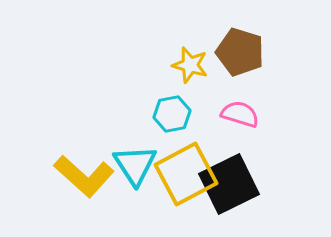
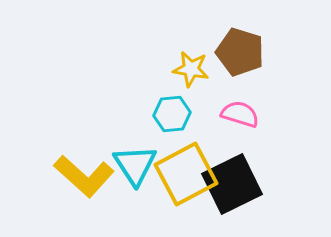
yellow star: moved 1 px right, 4 px down; rotated 6 degrees counterclockwise
cyan hexagon: rotated 6 degrees clockwise
black square: moved 3 px right
